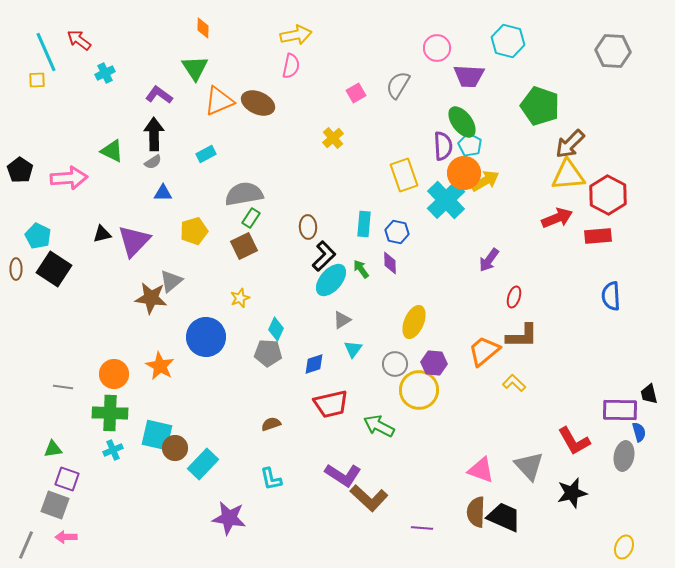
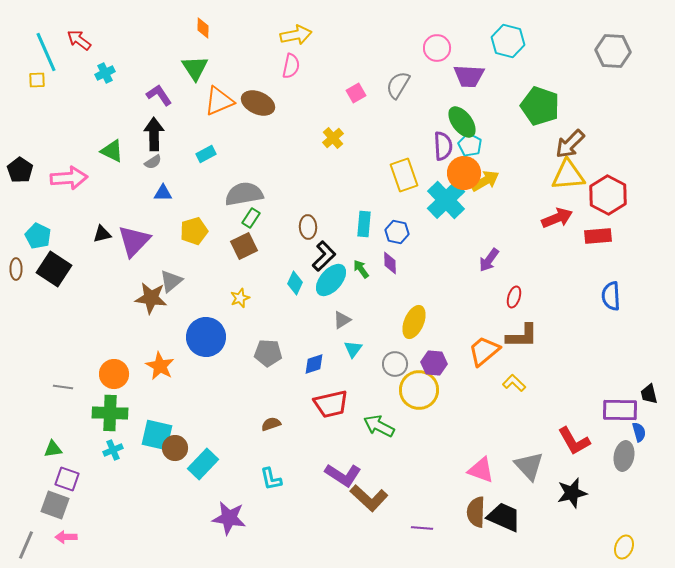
purple L-shape at (159, 95): rotated 20 degrees clockwise
cyan diamond at (276, 329): moved 19 px right, 46 px up
